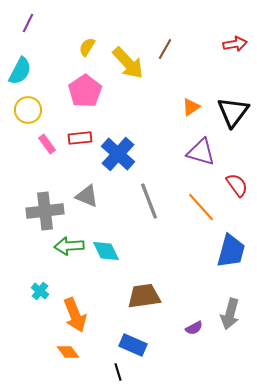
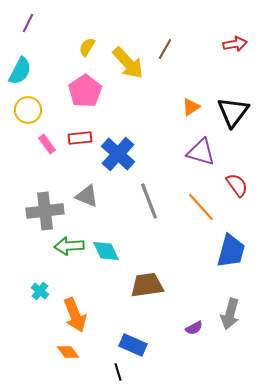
brown trapezoid: moved 3 px right, 11 px up
